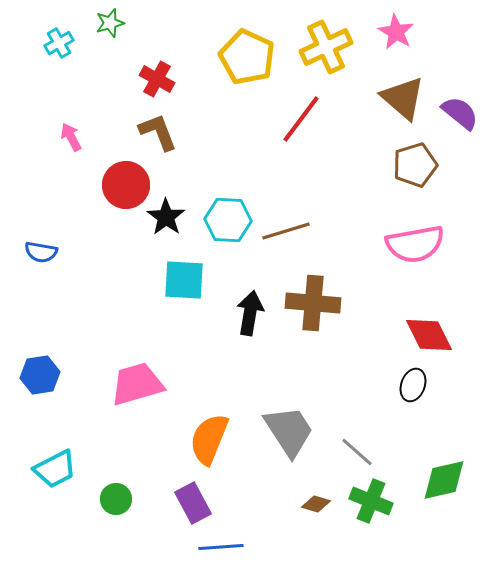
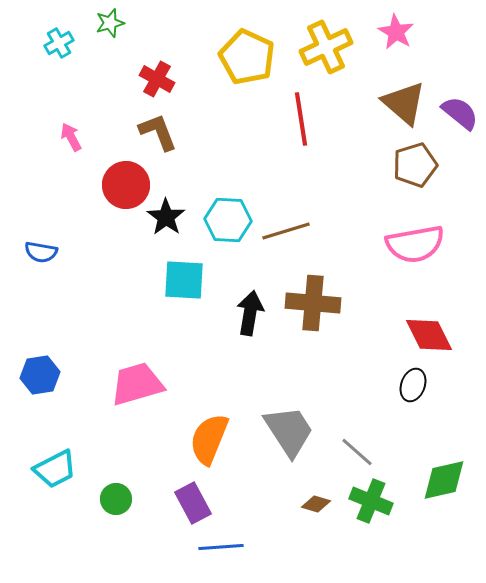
brown triangle: moved 1 px right, 5 px down
red line: rotated 46 degrees counterclockwise
